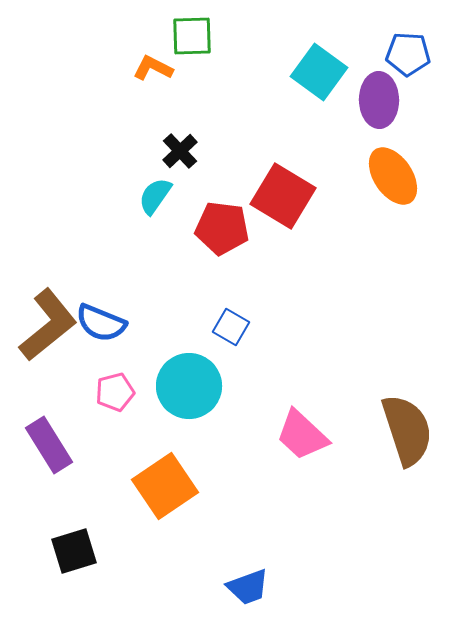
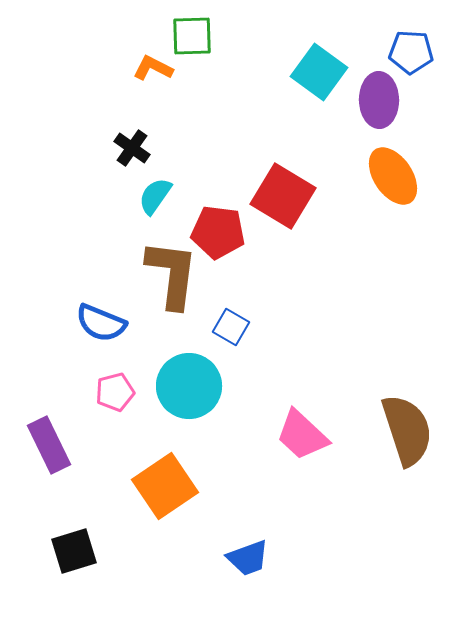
blue pentagon: moved 3 px right, 2 px up
black cross: moved 48 px left, 3 px up; rotated 12 degrees counterclockwise
red pentagon: moved 4 px left, 4 px down
brown L-shape: moved 124 px right, 51 px up; rotated 44 degrees counterclockwise
purple rectangle: rotated 6 degrees clockwise
blue trapezoid: moved 29 px up
